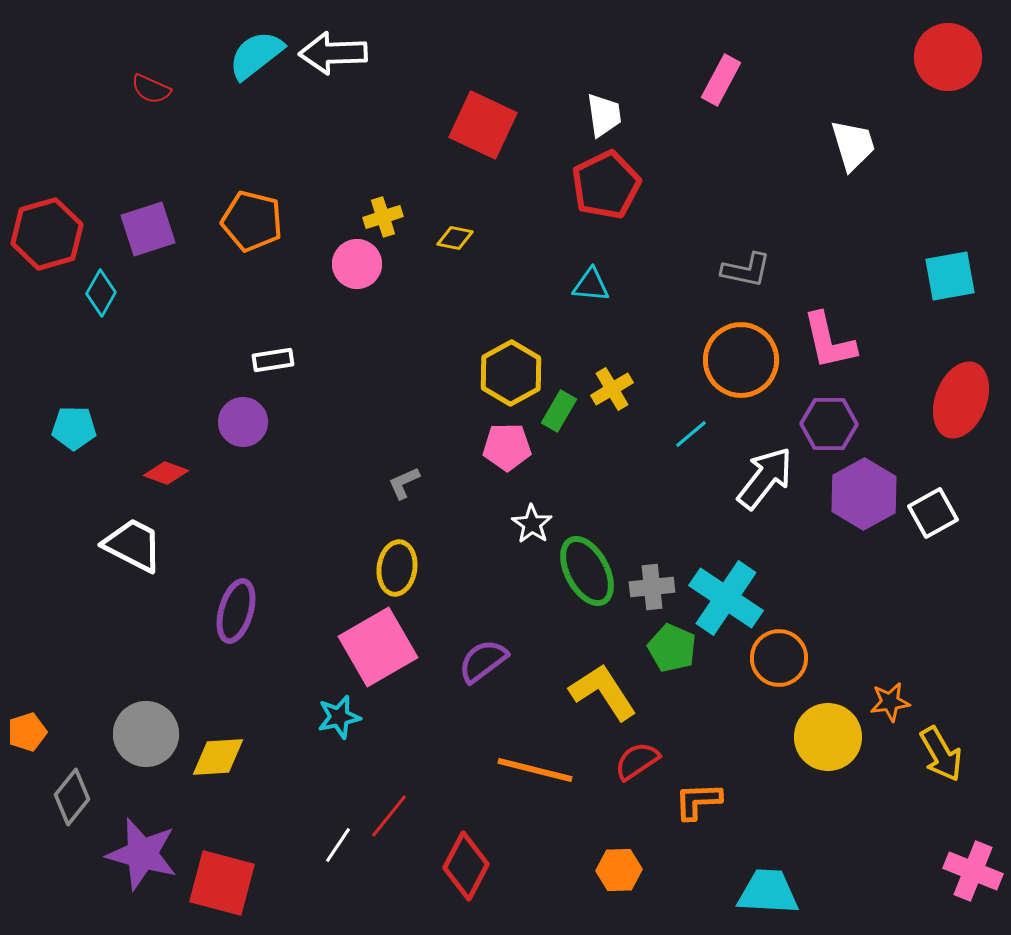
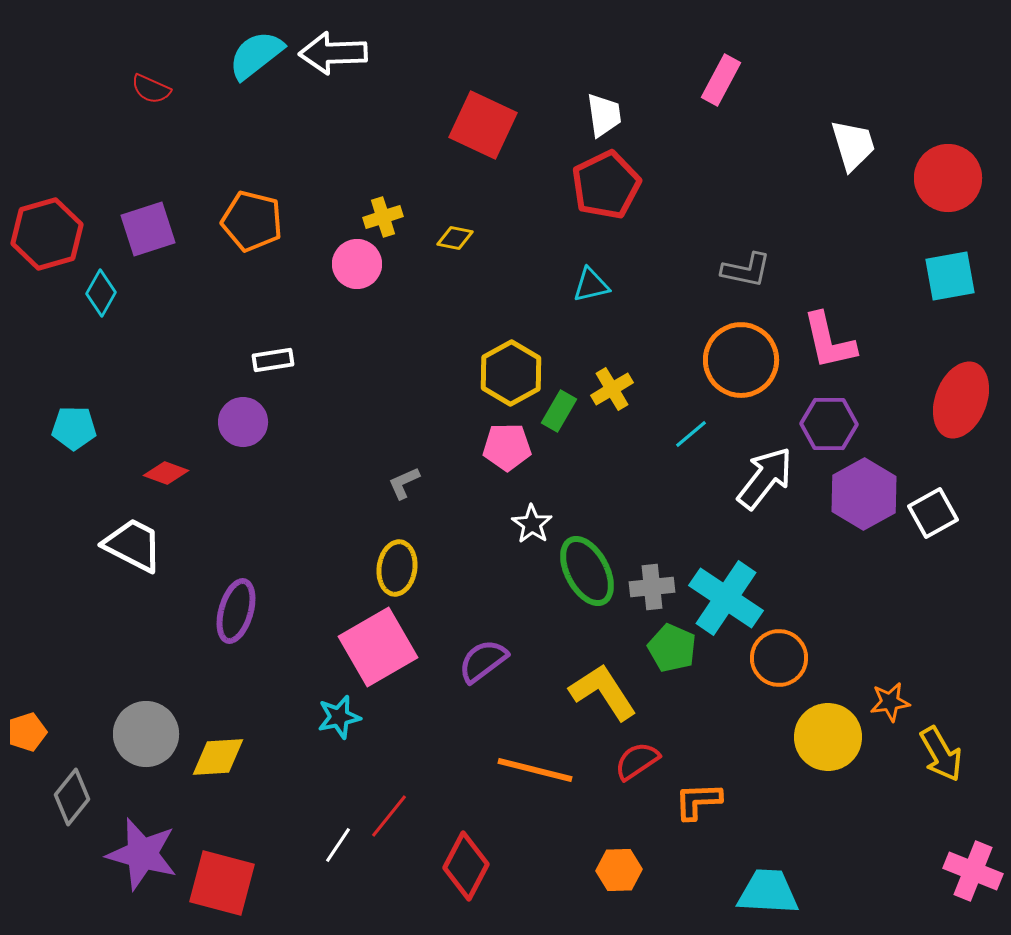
red circle at (948, 57): moved 121 px down
cyan triangle at (591, 285): rotated 18 degrees counterclockwise
